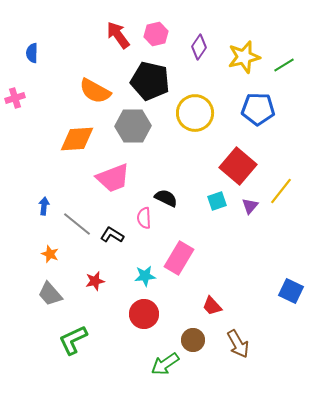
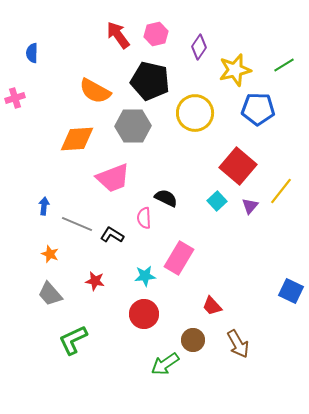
yellow star: moved 9 px left, 13 px down
cyan square: rotated 24 degrees counterclockwise
gray line: rotated 16 degrees counterclockwise
red star: rotated 24 degrees clockwise
